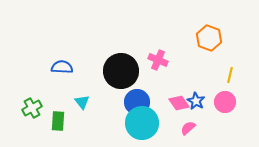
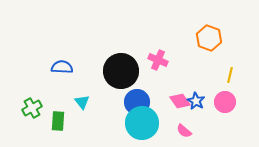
pink diamond: moved 1 px right, 2 px up
pink semicircle: moved 4 px left, 3 px down; rotated 98 degrees counterclockwise
